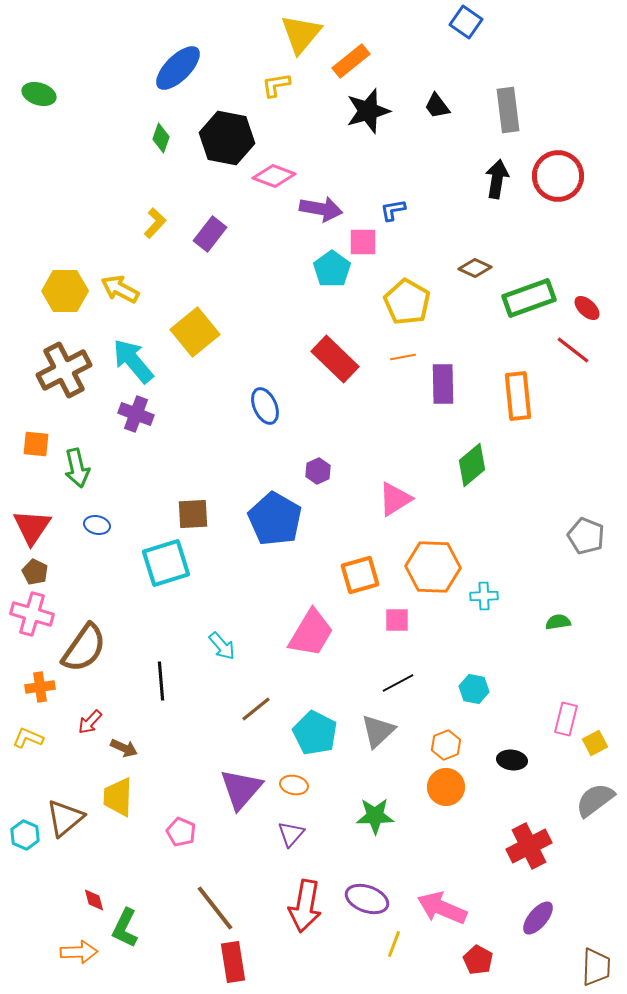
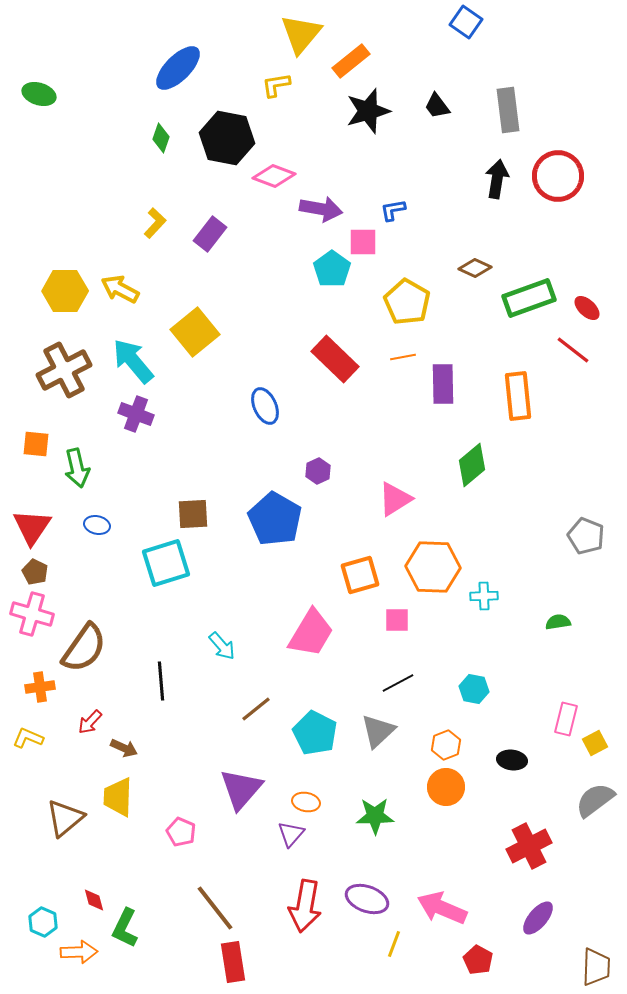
orange ellipse at (294, 785): moved 12 px right, 17 px down
cyan hexagon at (25, 835): moved 18 px right, 87 px down
